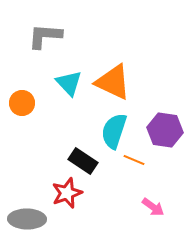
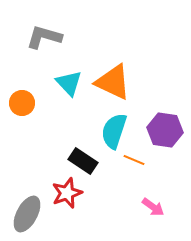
gray L-shape: moved 1 px left, 1 px down; rotated 12 degrees clockwise
gray ellipse: moved 5 px up; rotated 63 degrees counterclockwise
